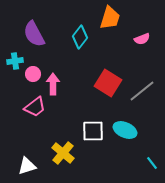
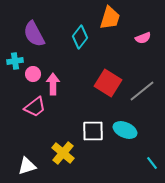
pink semicircle: moved 1 px right, 1 px up
